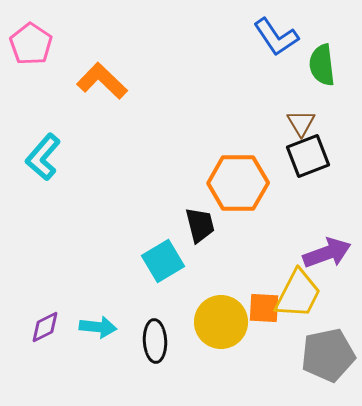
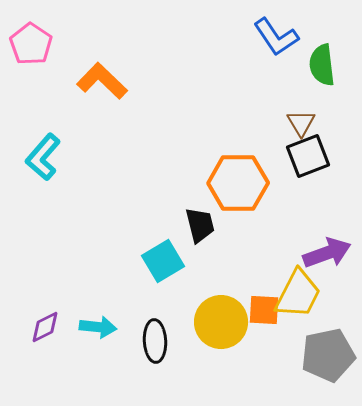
orange square: moved 2 px down
